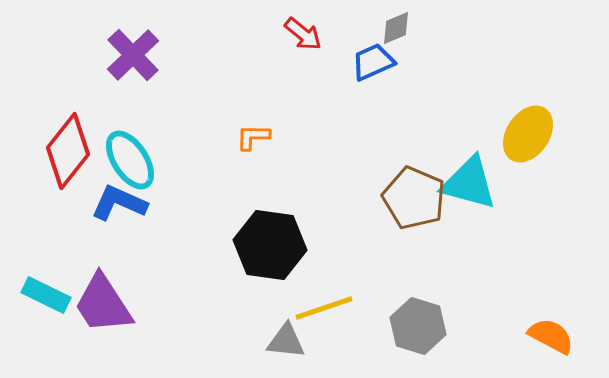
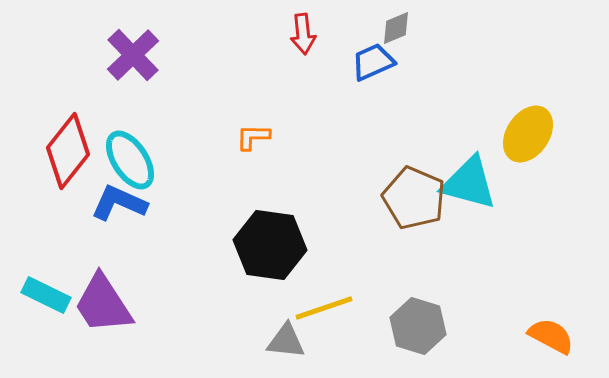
red arrow: rotated 45 degrees clockwise
